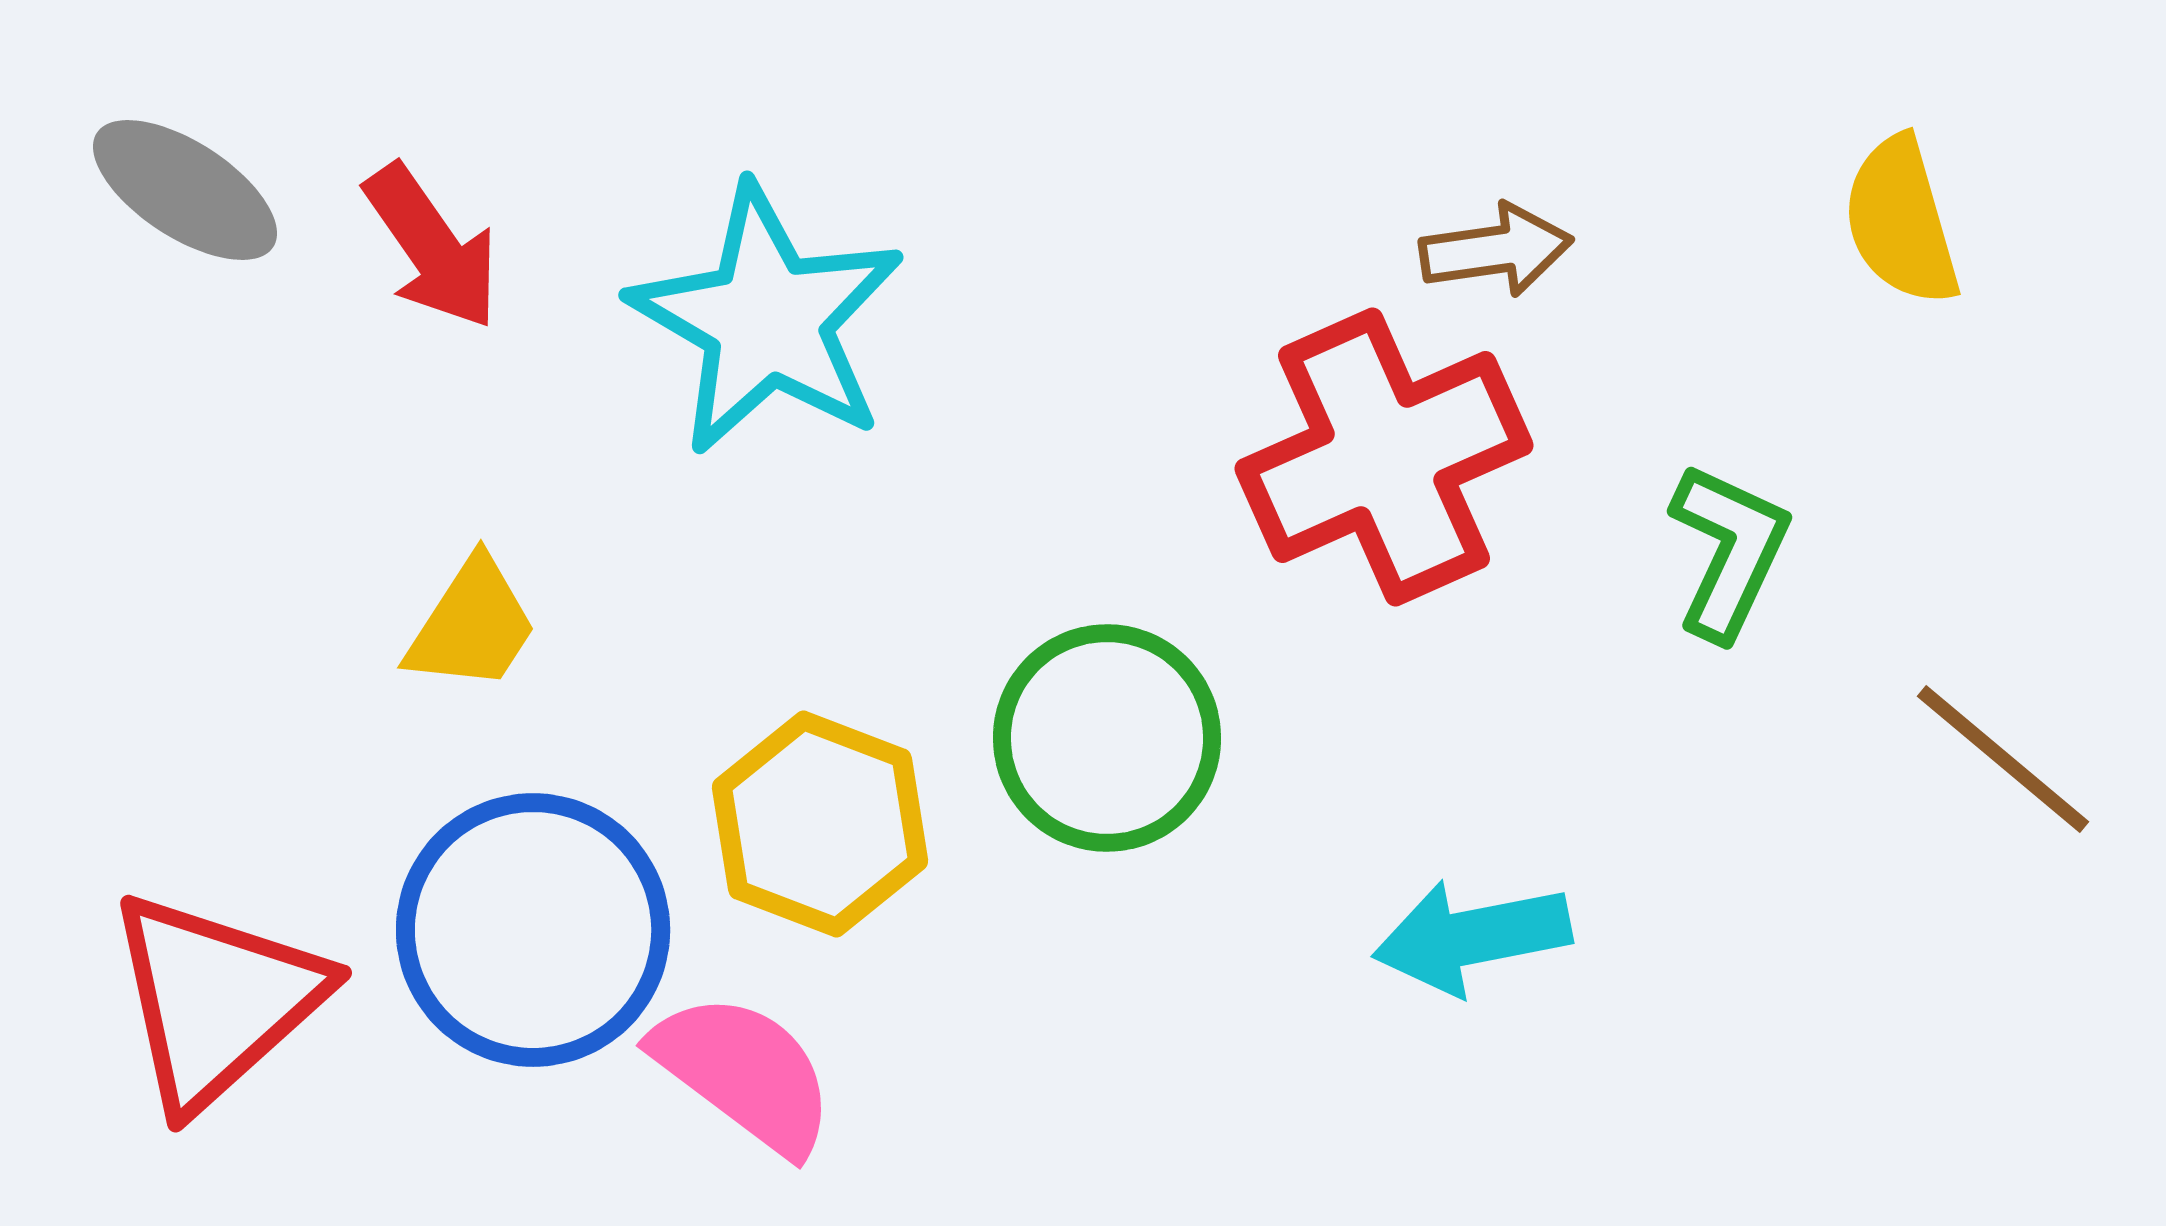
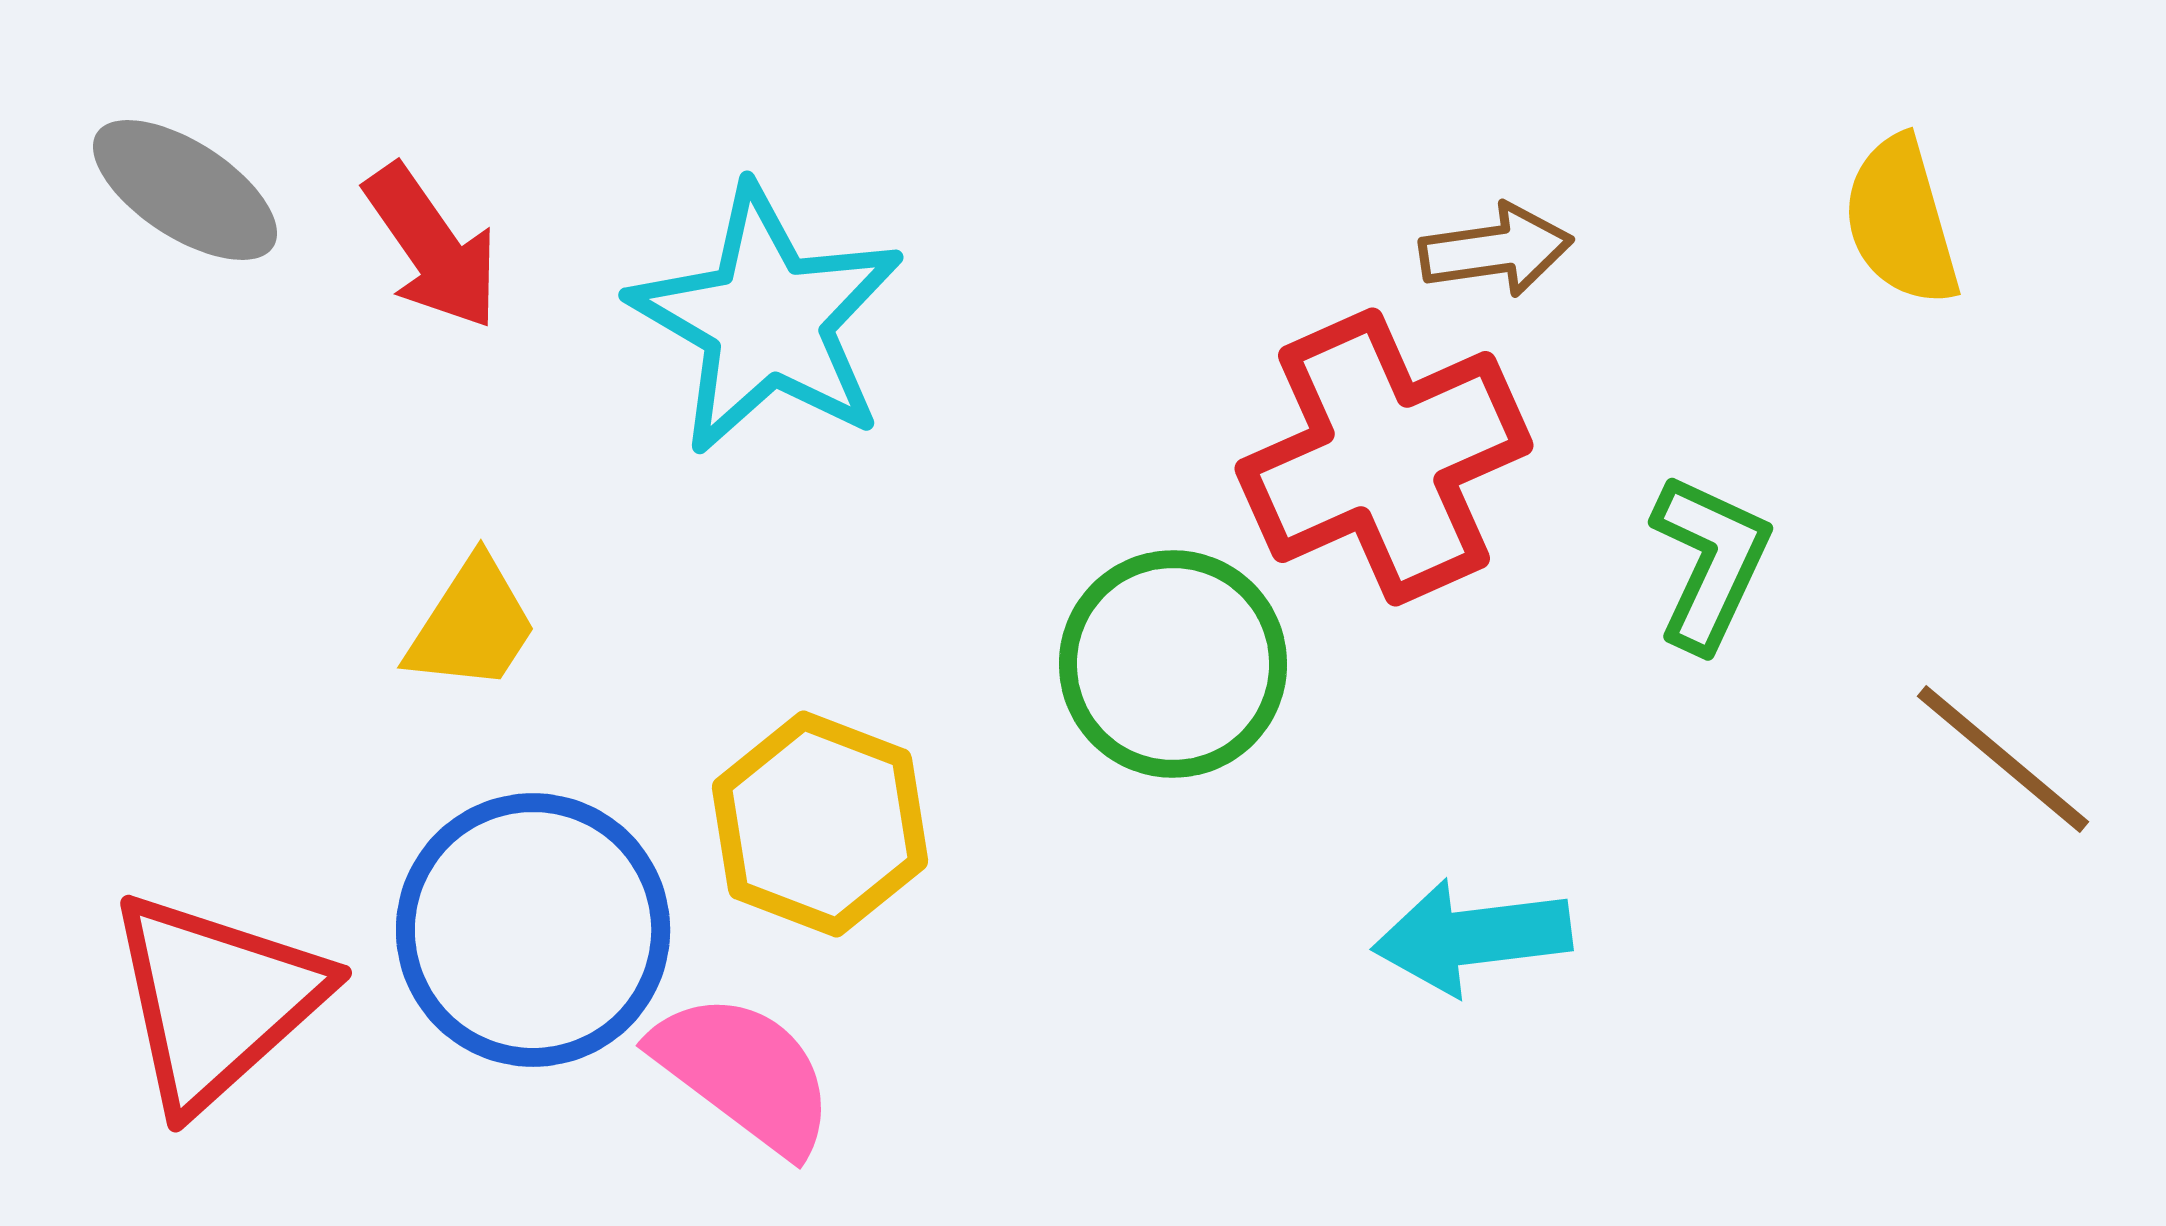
green L-shape: moved 19 px left, 11 px down
green circle: moved 66 px right, 74 px up
cyan arrow: rotated 4 degrees clockwise
